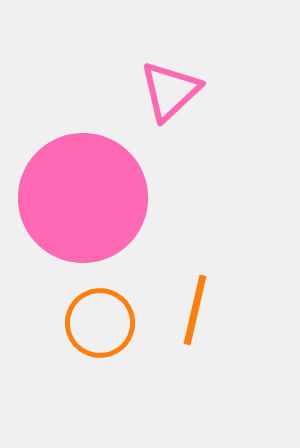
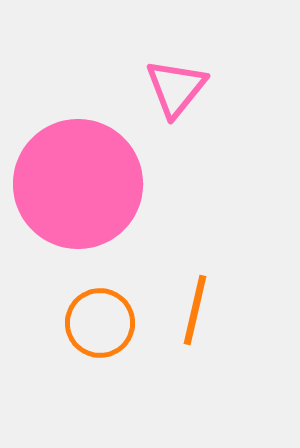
pink triangle: moved 6 px right, 3 px up; rotated 8 degrees counterclockwise
pink circle: moved 5 px left, 14 px up
